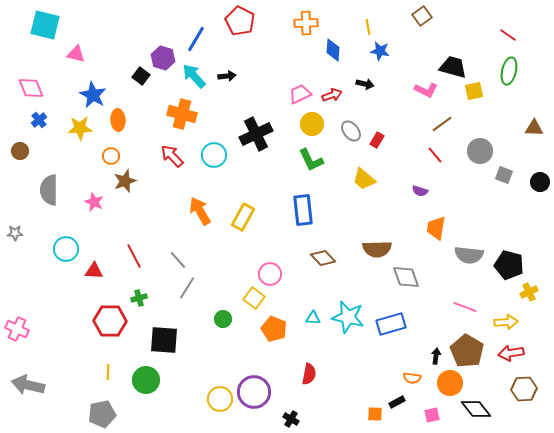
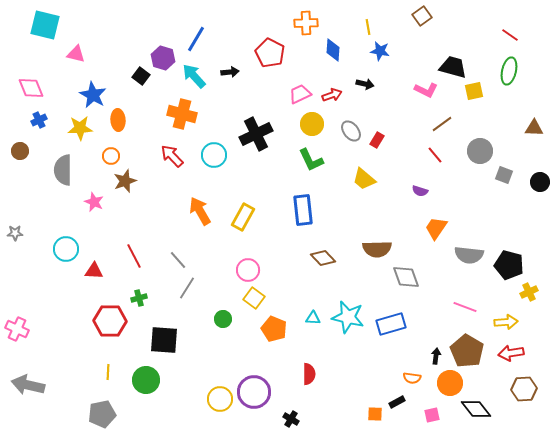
red pentagon at (240, 21): moved 30 px right, 32 px down
red line at (508, 35): moved 2 px right
black arrow at (227, 76): moved 3 px right, 4 px up
blue cross at (39, 120): rotated 14 degrees clockwise
gray semicircle at (49, 190): moved 14 px right, 20 px up
orange trapezoid at (436, 228): rotated 25 degrees clockwise
pink circle at (270, 274): moved 22 px left, 4 px up
red semicircle at (309, 374): rotated 10 degrees counterclockwise
